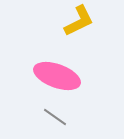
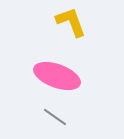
yellow L-shape: moved 8 px left, 1 px down; rotated 84 degrees counterclockwise
